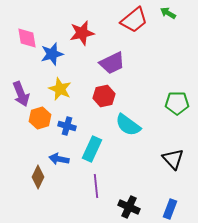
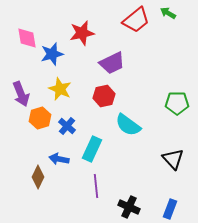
red trapezoid: moved 2 px right
blue cross: rotated 24 degrees clockwise
